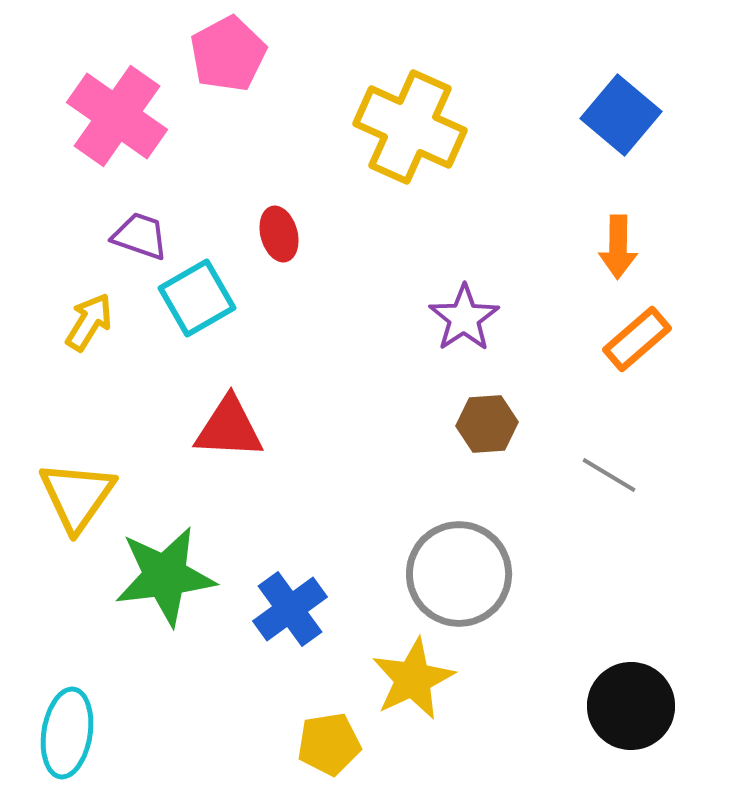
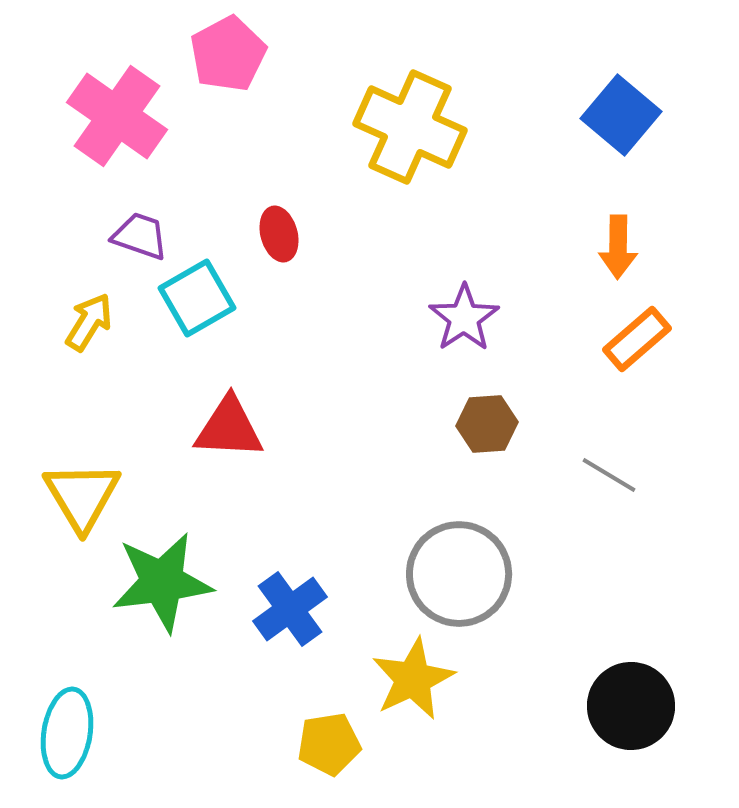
yellow triangle: moved 5 px right; rotated 6 degrees counterclockwise
green star: moved 3 px left, 6 px down
